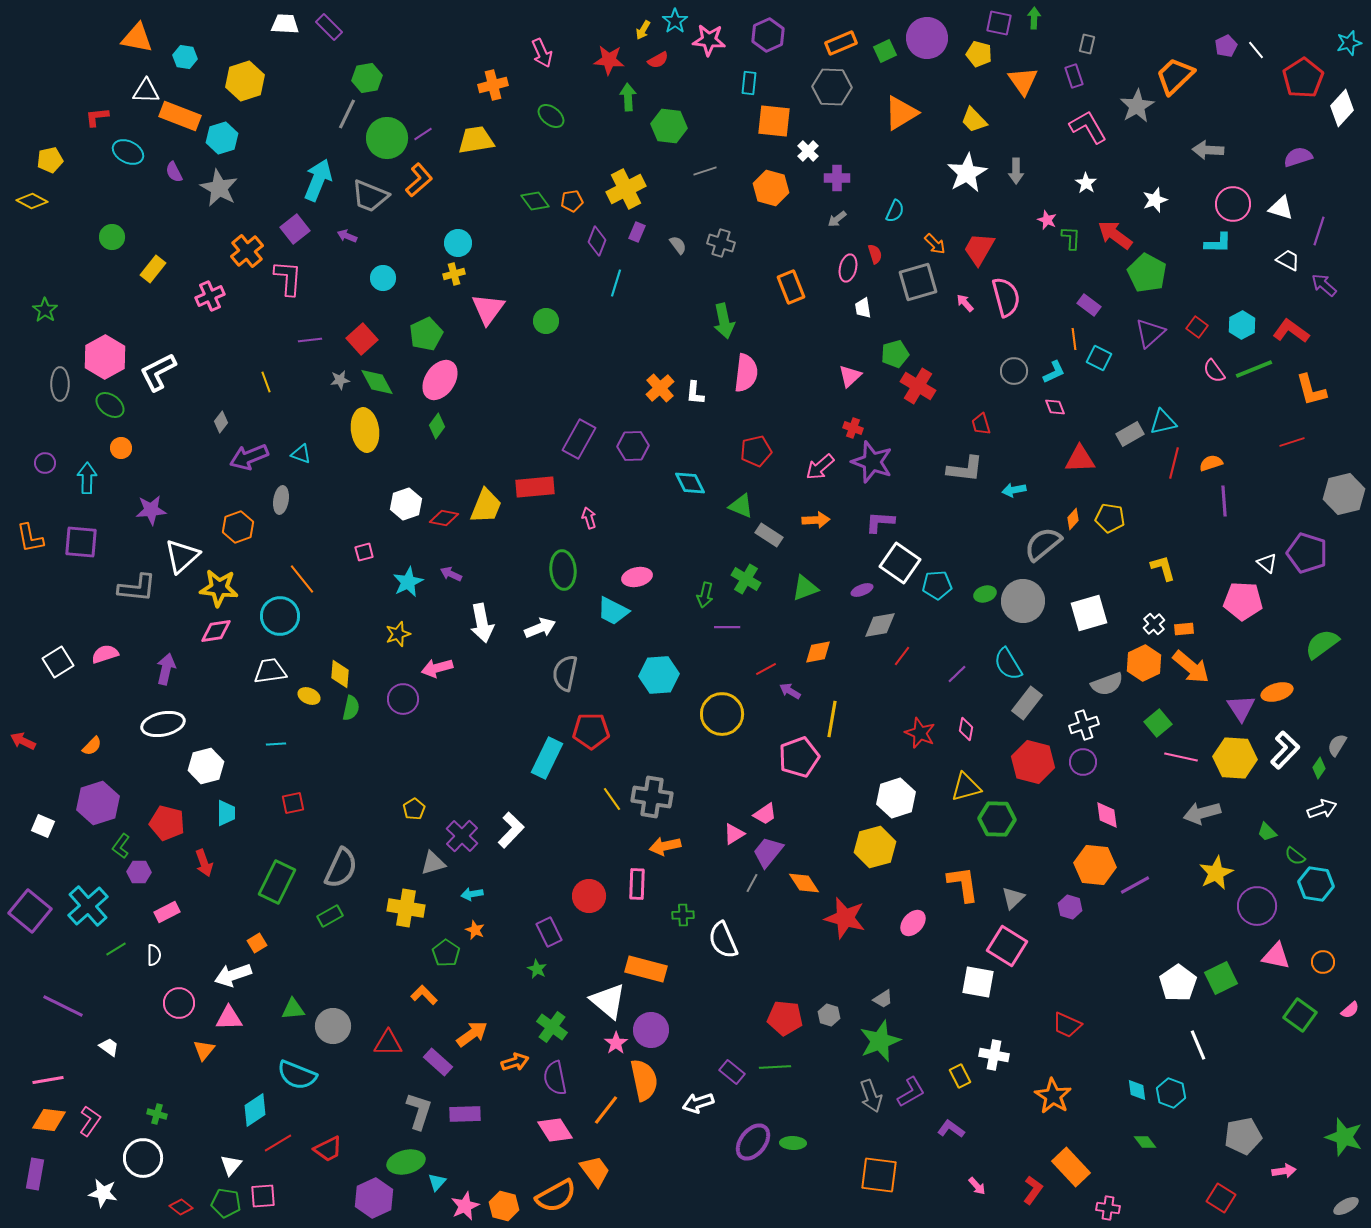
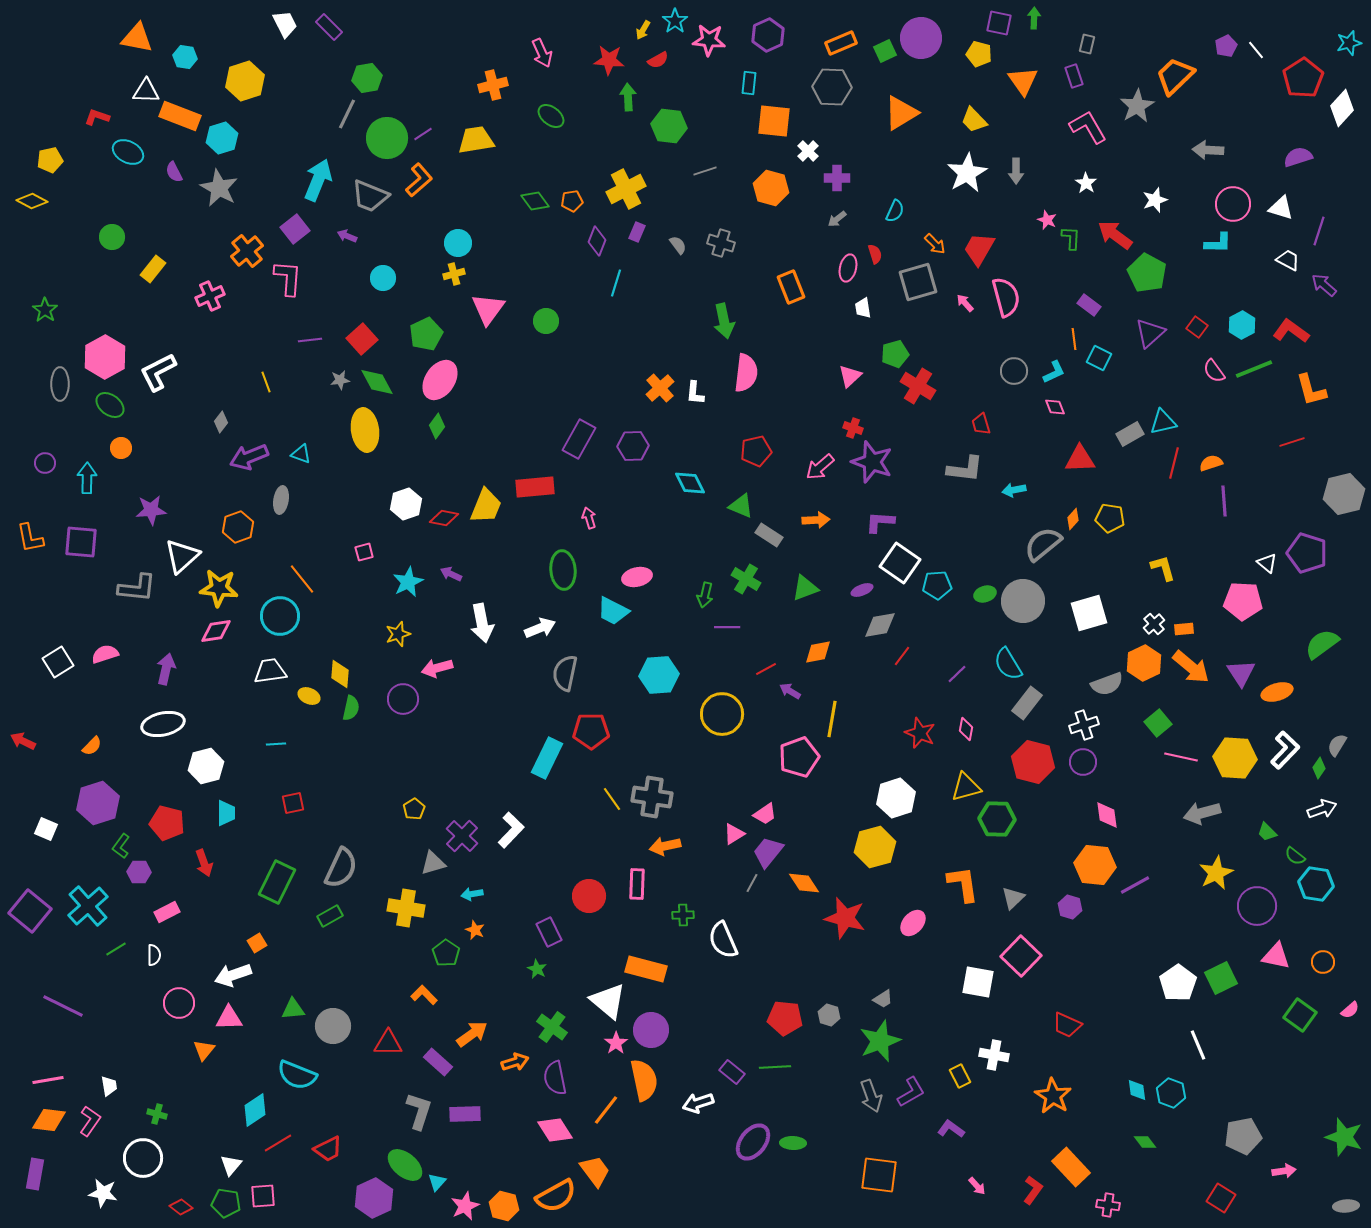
white trapezoid at (285, 24): rotated 60 degrees clockwise
purple circle at (927, 38): moved 6 px left
red L-shape at (97, 117): rotated 25 degrees clockwise
purple triangle at (1241, 708): moved 35 px up
white square at (43, 826): moved 3 px right, 3 px down
pink square at (1007, 946): moved 14 px right, 10 px down; rotated 12 degrees clockwise
white trapezoid at (109, 1047): moved 39 px down; rotated 45 degrees clockwise
green ellipse at (406, 1162): moved 1 px left, 3 px down; rotated 54 degrees clockwise
gray ellipse at (1346, 1206): rotated 25 degrees clockwise
pink cross at (1108, 1208): moved 3 px up
